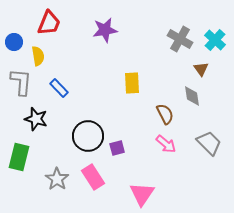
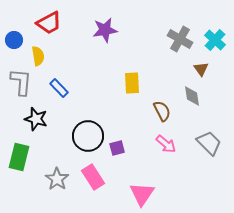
red trapezoid: rotated 40 degrees clockwise
blue circle: moved 2 px up
brown semicircle: moved 3 px left, 3 px up
